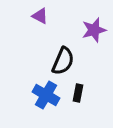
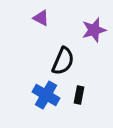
purple triangle: moved 1 px right, 2 px down
black rectangle: moved 1 px right, 2 px down
